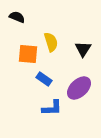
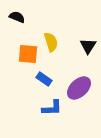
black triangle: moved 5 px right, 3 px up
